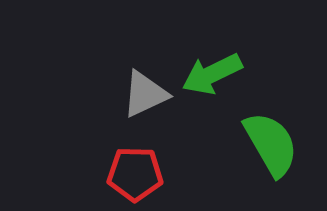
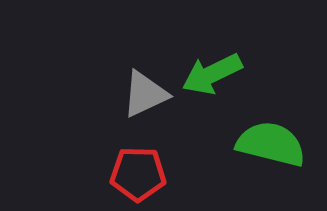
green semicircle: rotated 46 degrees counterclockwise
red pentagon: moved 3 px right
